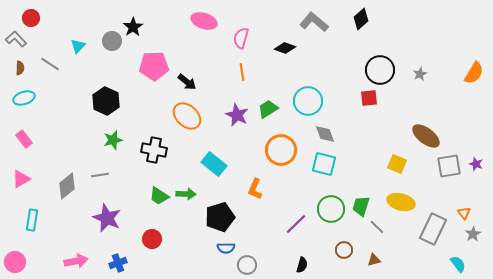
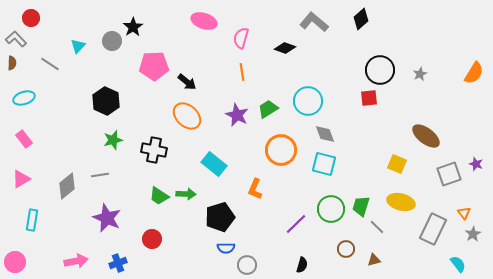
brown semicircle at (20, 68): moved 8 px left, 5 px up
gray square at (449, 166): moved 8 px down; rotated 10 degrees counterclockwise
brown circle at (344, 250): moved 2 px right, 1 px up
